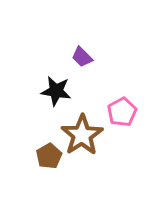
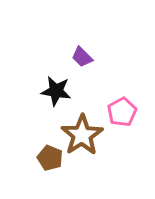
brown pentagon: moved 1 px right, 2 px down; rotated 20 degrees counterclockwise
